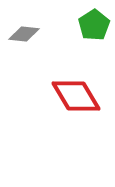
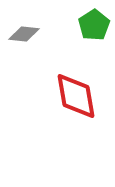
red diamond: rotated 21 degrees clockwise
